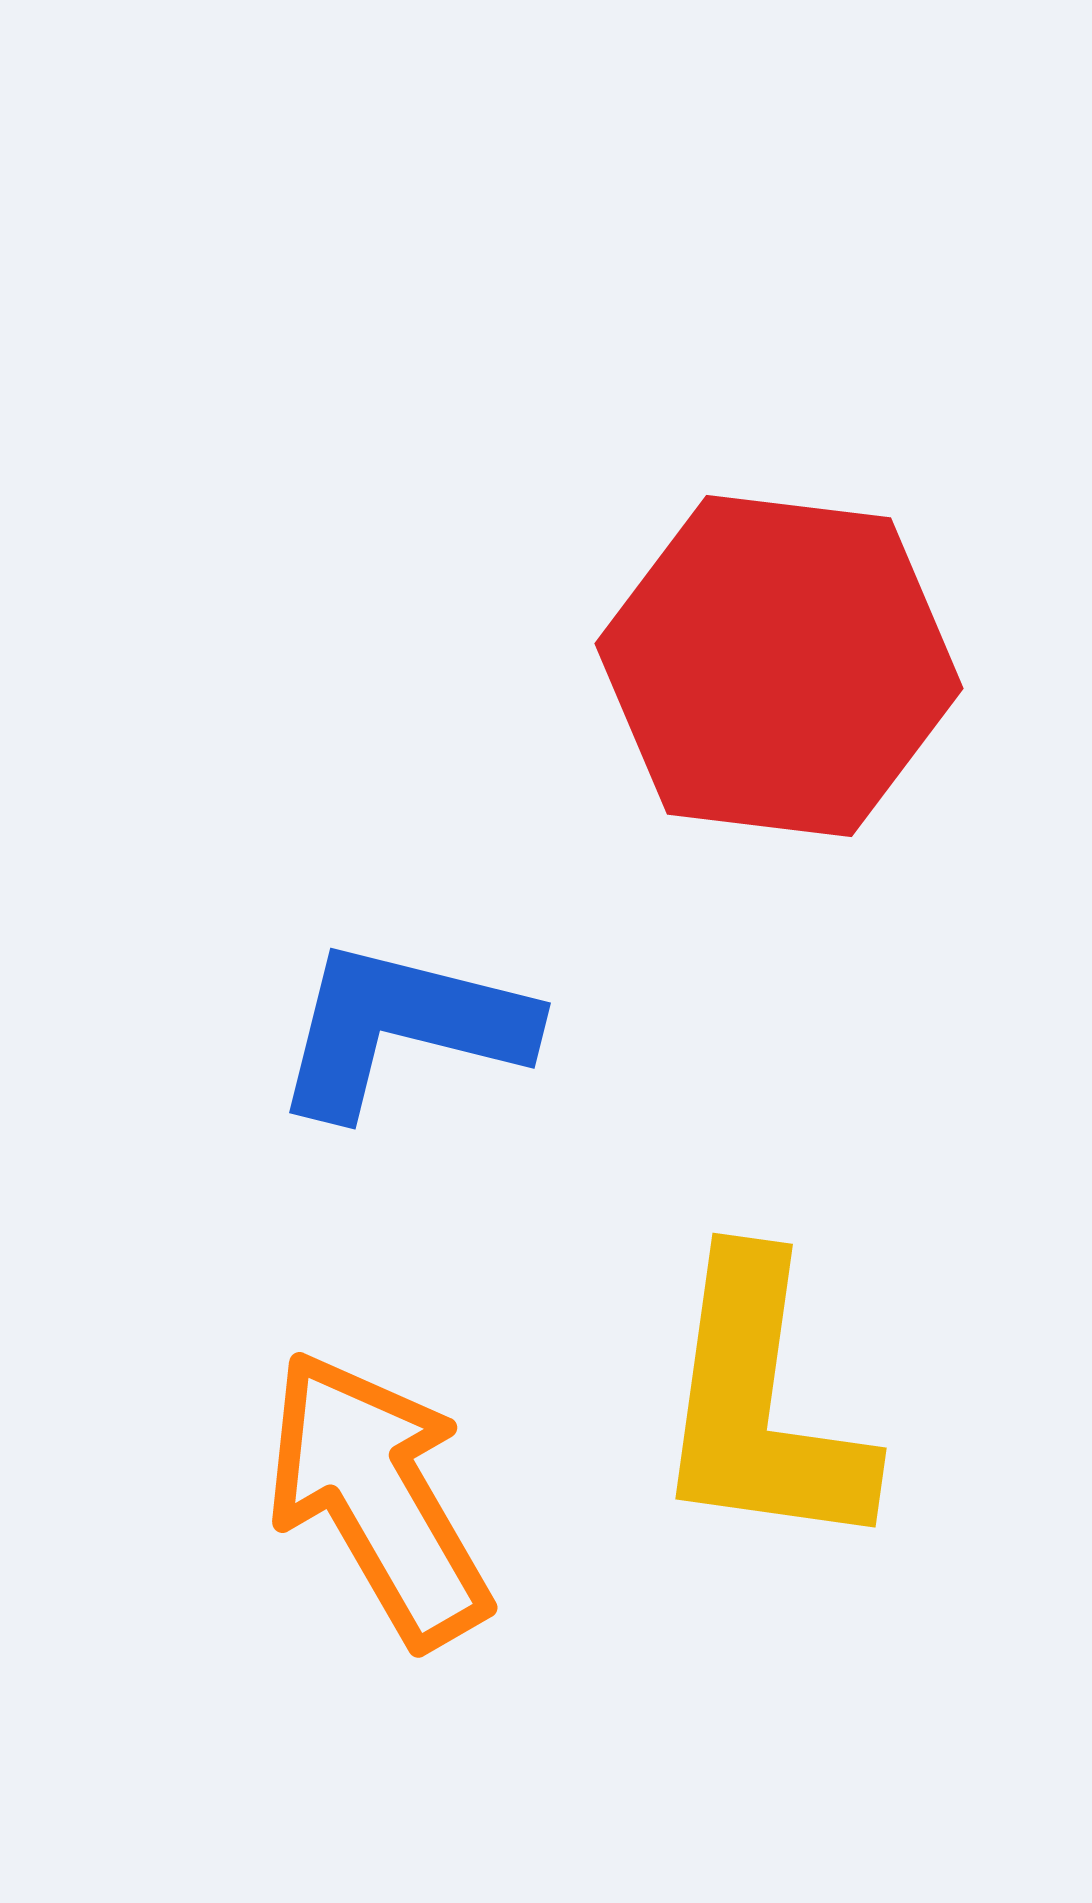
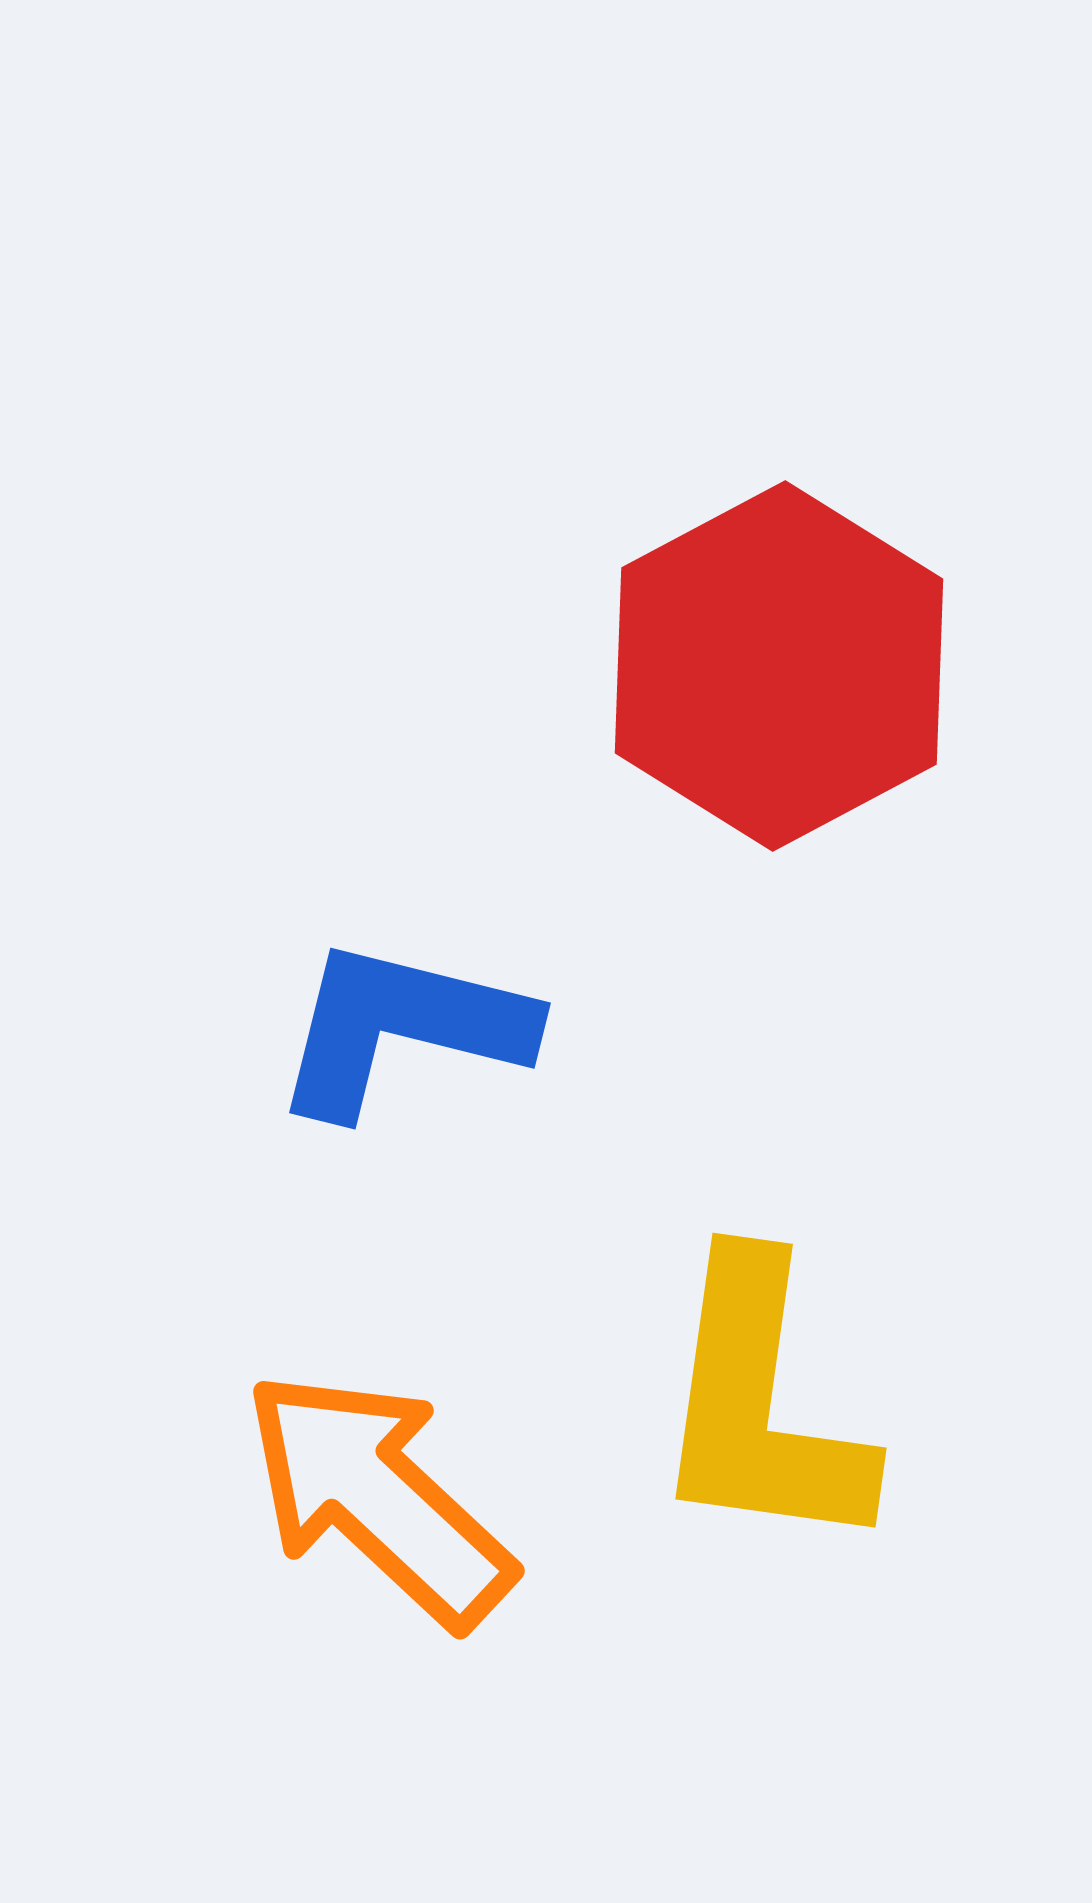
red hexagon: rotated 25 degrees clockwise
orange arrow: rotated 17 degrees counterclockwise
